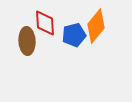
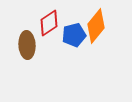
red diamond: moved 4 px right; rotated 60 degrees clockwise
brown ellipse: moved 4 px down
